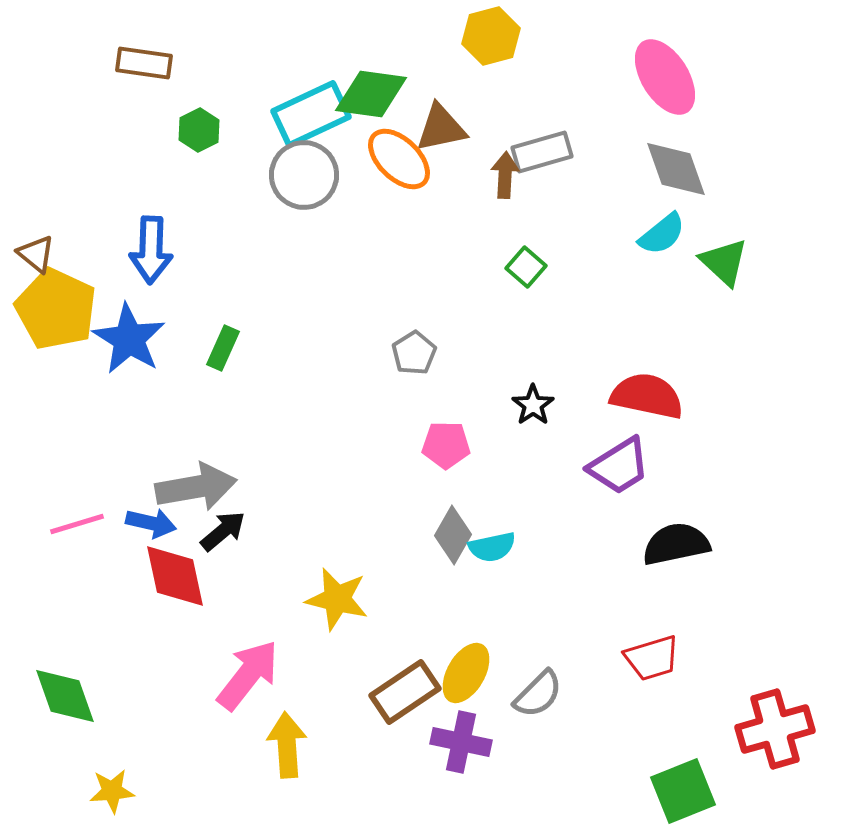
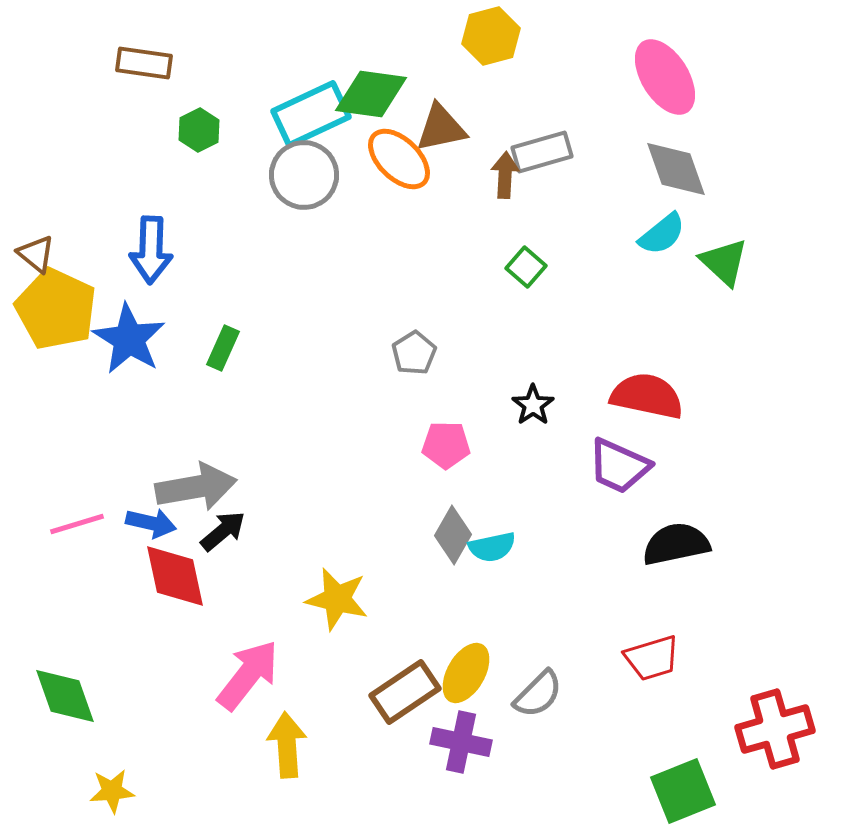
purple trapezoid at (619, 466): rotated 56 degrees clockwise
